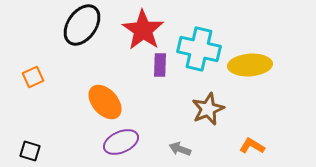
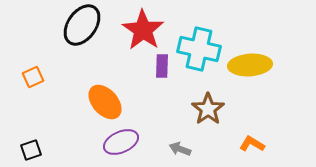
purple rectangle: moved 2 px right, 1 px down
brown star: rotated 12 degrees counterclockwise
orange L-shape: moved 2 px up
black square: moved 1 px right, 1 px up; rotated 35 degrees counterclockwise
